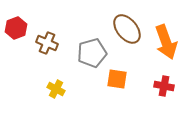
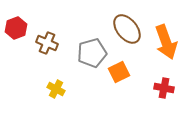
orange square: moved 2 px right, 7 px up; rotated 35 degrees counterclockwise
red cross: moved 2 px down
